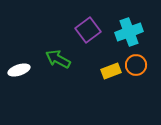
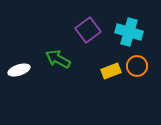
cyan cross: rotated 36 degrees clockwise
orange circle: moved 1 px right, 1 px down
